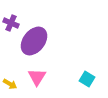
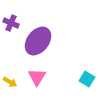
purple ellipse: moved 4 px right
yellow arrow: moved 2 px up
